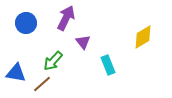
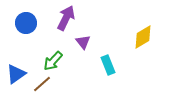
blue triangle: moved 1 px down; rotated 45 degrees counterclockwise
